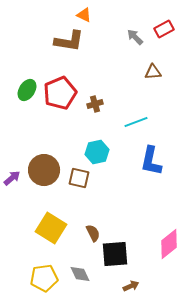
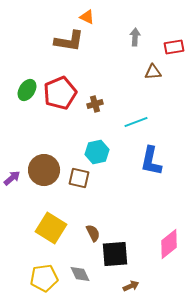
orange triangle: moved 3 px right, 2 px down
red rectangle: moved 10 px right, 18 px down; rotated 18 degrees clockwise
gray arrow: rotated 48 degrees clockwise
